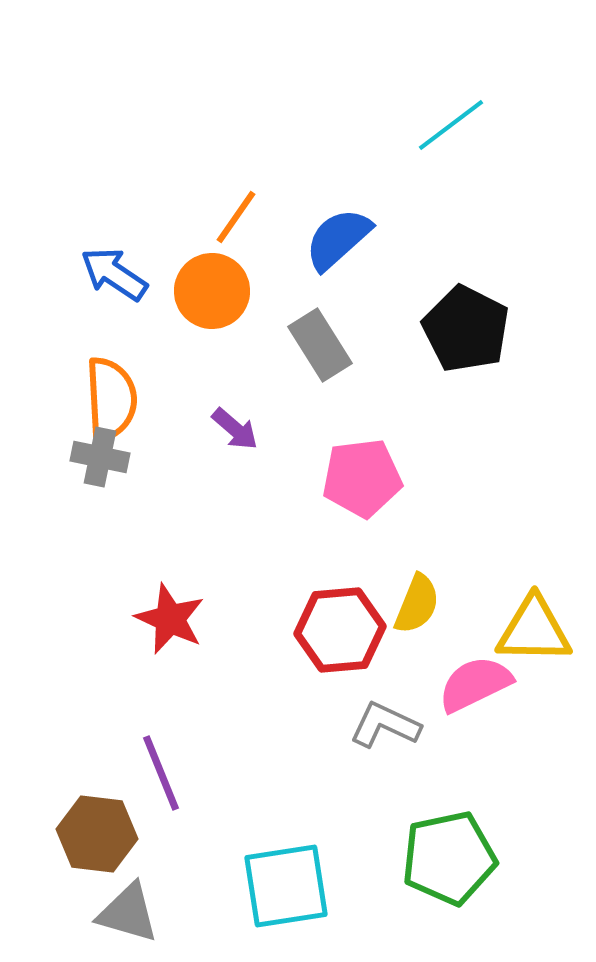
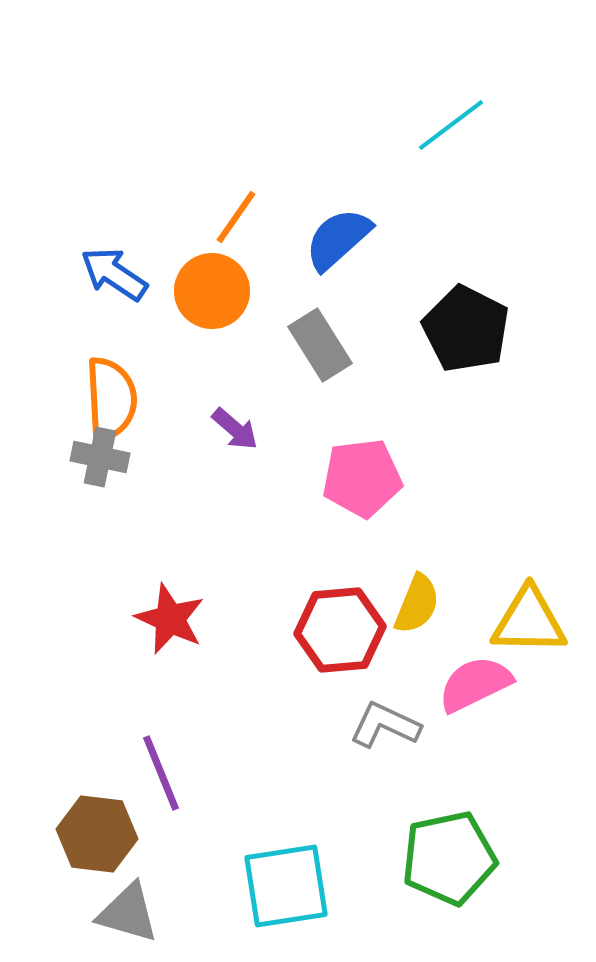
yellow triangle: moved 5 px left, 9 px up
